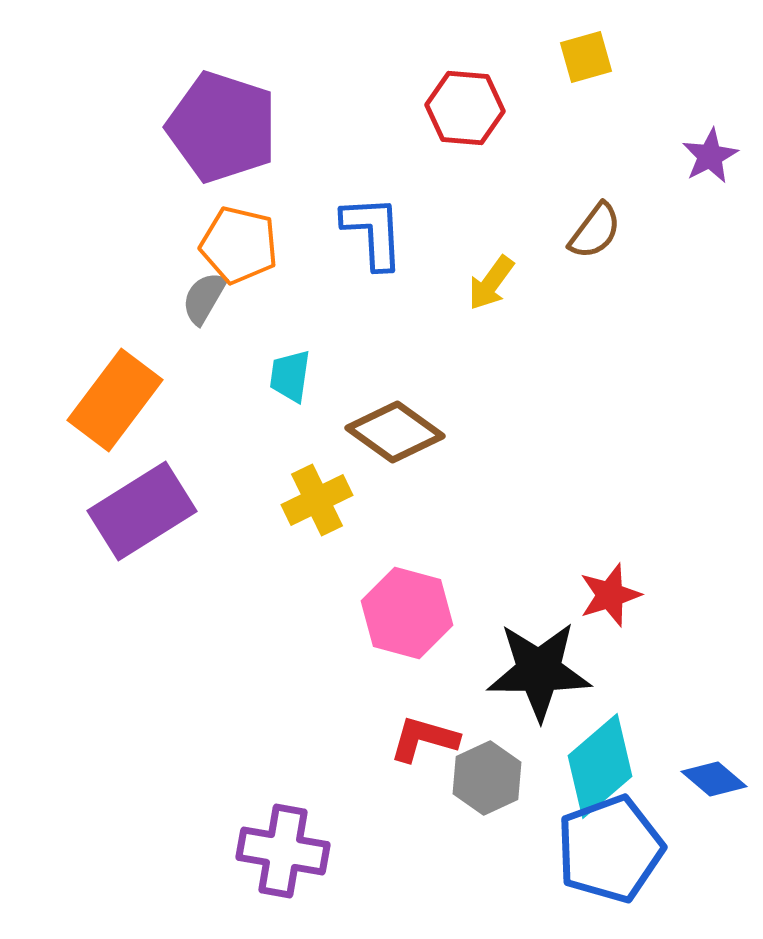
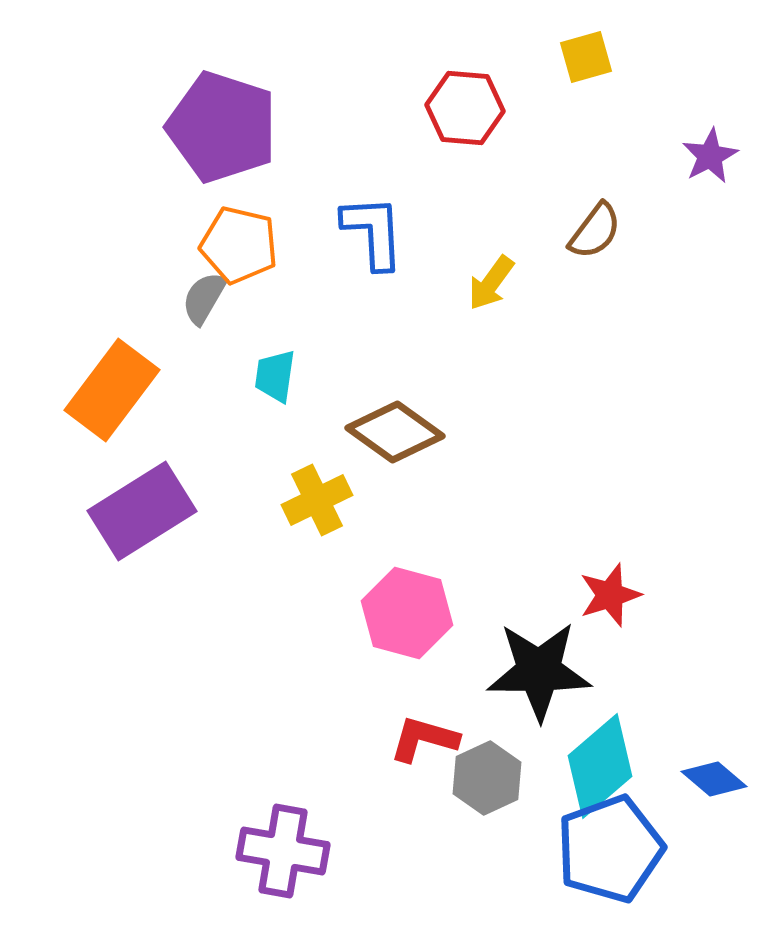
cyan trapezoid: moved 15 px left
orange rectangle: moved 3 px left, 10 px up
